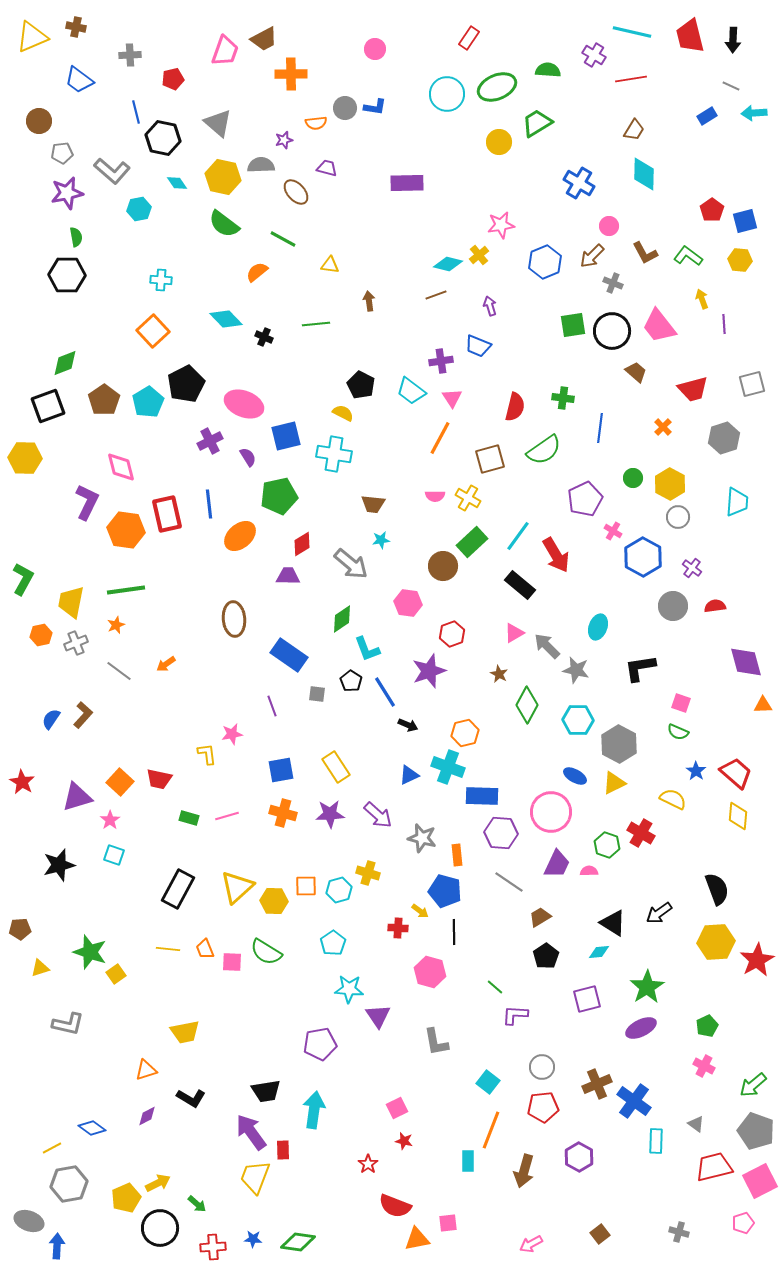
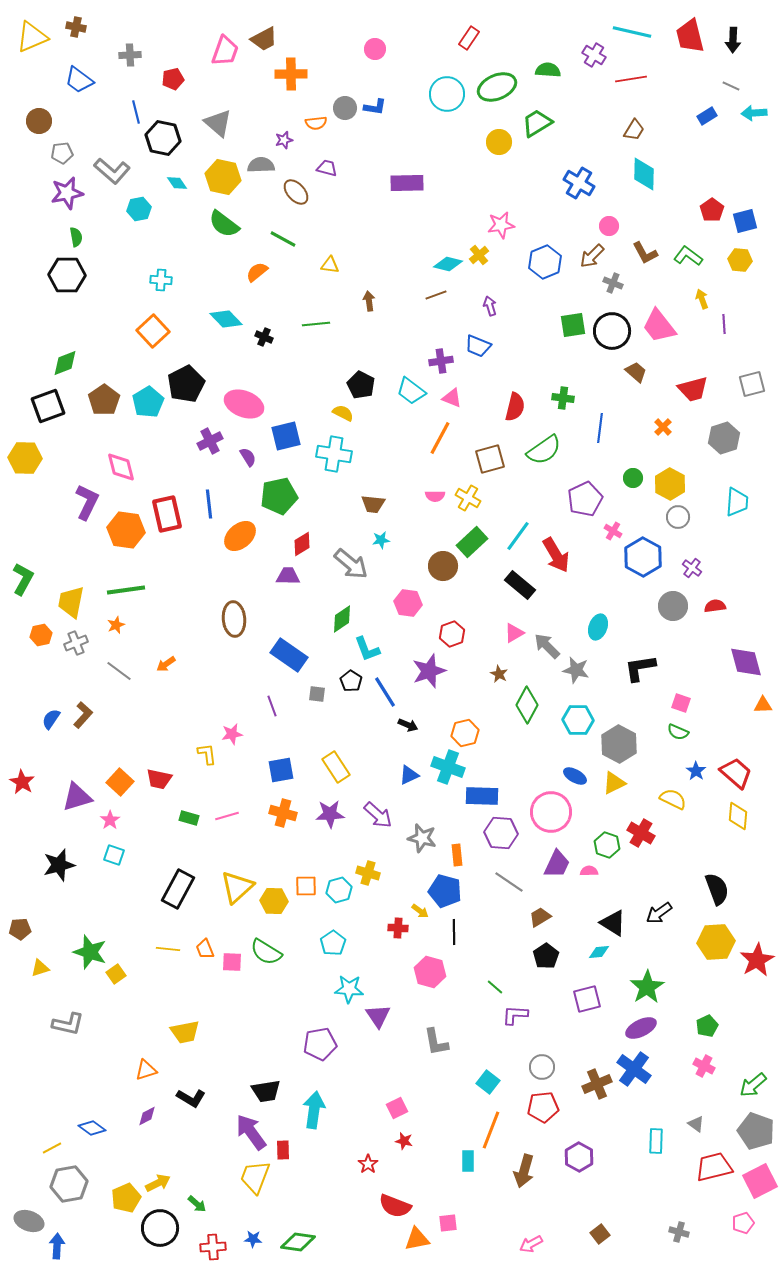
pink triangle at (452, 398): rotated 35 degrees counterclockwise
blue cross at (634, 1101): moved 32 px up
